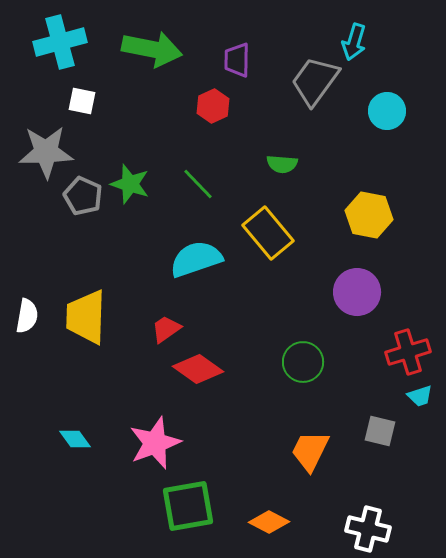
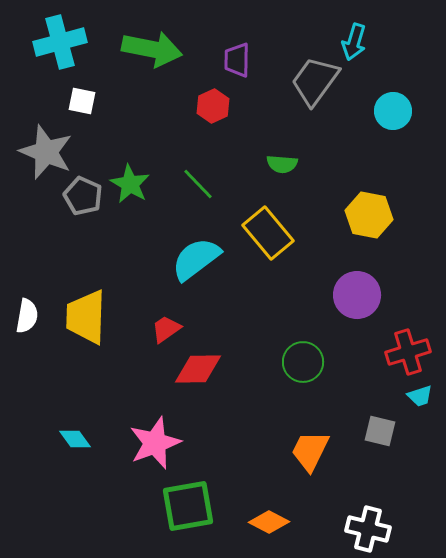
cyan circle: moved 6 px right
gray star: rotated 24 degrees clockwise
green star: rotated 12 degrees clockwise
cyan semicircle: rotated 18 degrees counterclockwise
purple circle: moved 3 px down
red diamond: rotated 36 degrees counterclockwise
